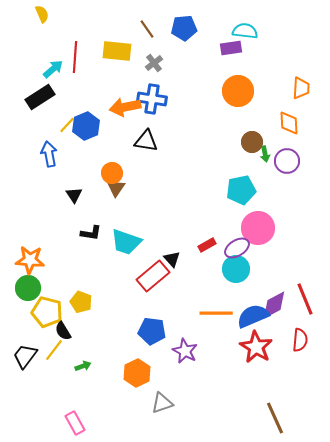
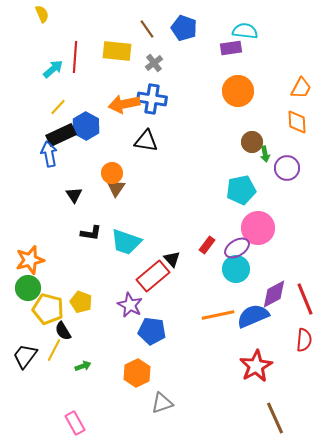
blue pentagon at (184, 28): rotated 25 degrees clockwise
orange trapezoid at (301, 88): rotated 25 degrees clockwise
black rectangle at (40, 97): moved 21 px right, 38 px down; rotated 8 degrees clockwise
orange arrow at (125, 107): moved 1 px left, 3 px up
orange diamond at (289, 123): moved 8 px right, 1 px up
yellow line at (67, 125): moved 9 px left, 18 px up
blue hexagon at (86, 126): rotated 8 degrees counterclockwise
purple circle at (287, 161): moved 7 px down
red rectangle at (207, 245): rotated 24 degrees counterclockwise
orange star at (30, 260): rotated 20 degrees counterclockwise
purple diamond at (274, 305): moved 11 px up
yellow pentagon at (47, 312): moved 1 px right, 3 px up
orange line at (216, 313): moved 2 px right, 2 px down; rotated 12 degrees counterclockwise
red semicircle at (300, 340): moved 4 px right
red star at (256, 347): moved 19 px down; rotated 12 degrees clockwise
yellow line at (54, 350): rotated 10 degrees counterclockwise
purple star at (185, 351): moved 55 px left, 46 px up
